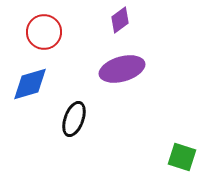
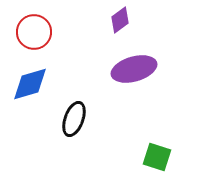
red circle: moved 10 px left
purple ellipse: moved 12 px right
green square: moved 25 px left
